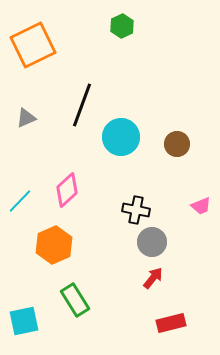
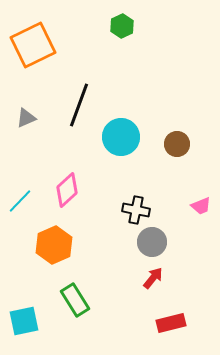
black line: moved 3 px left
